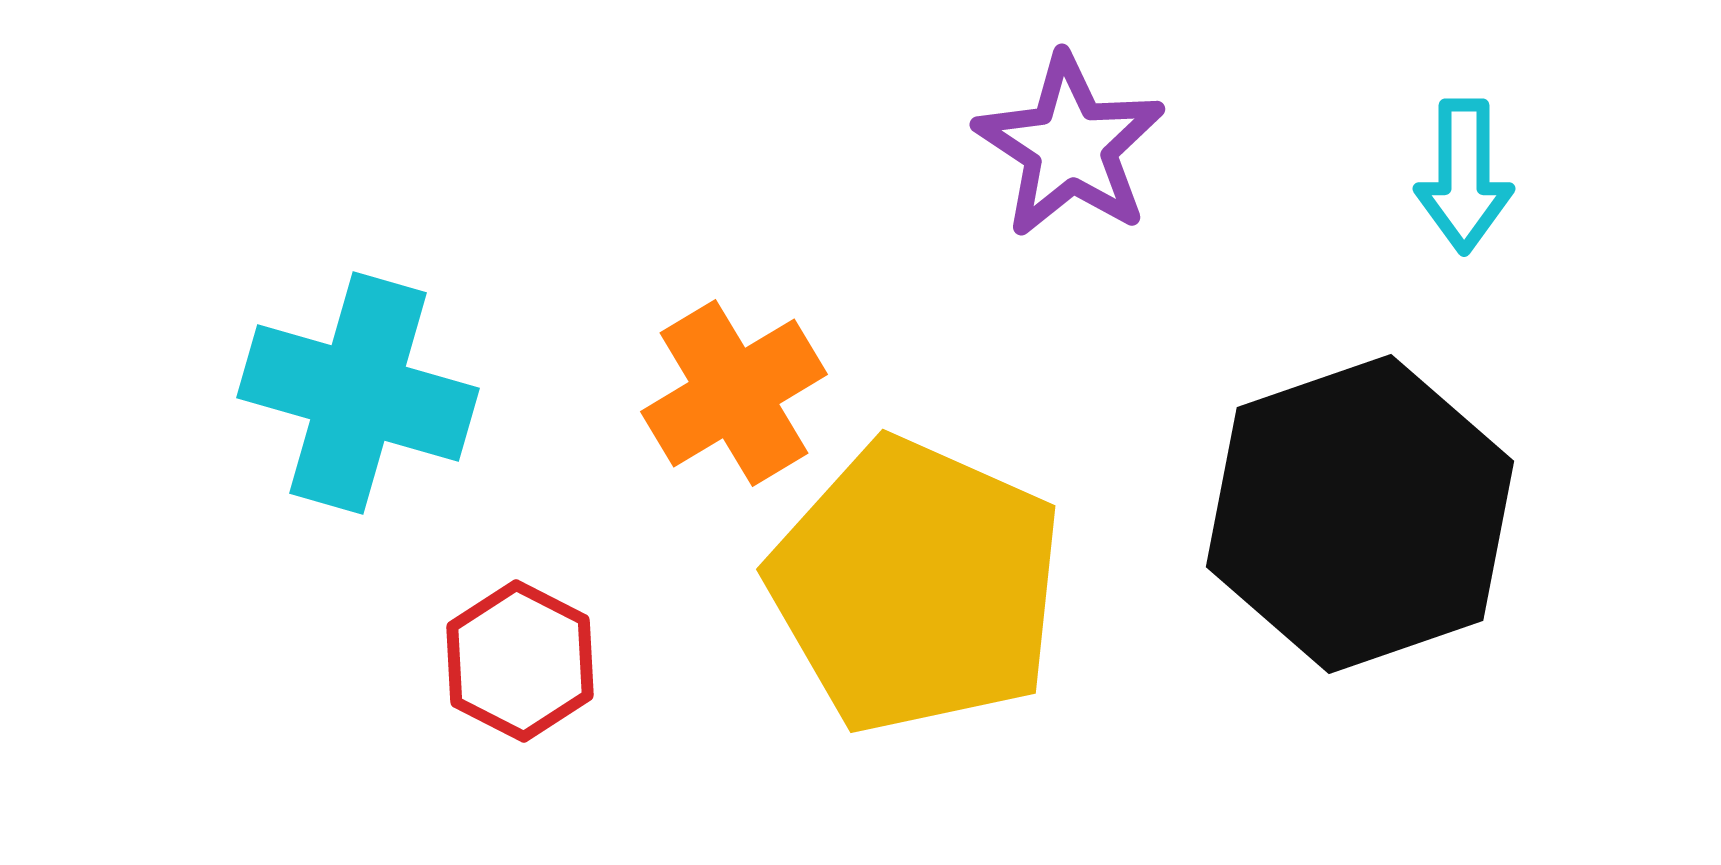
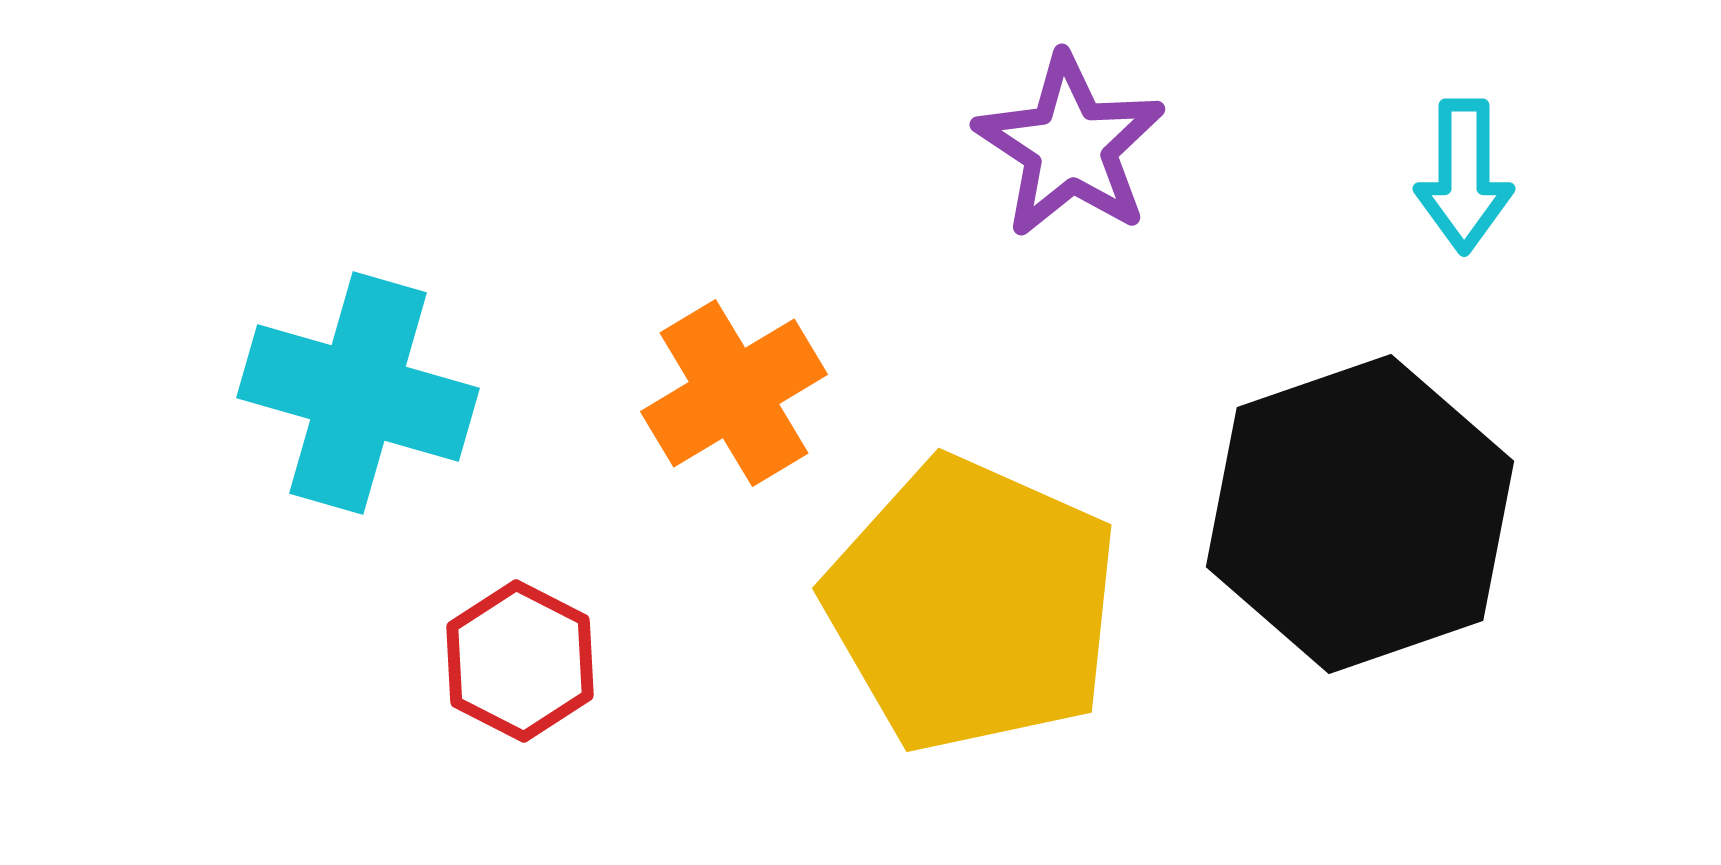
yellow pentagon: moved 56 px right, 19 px down
